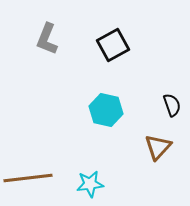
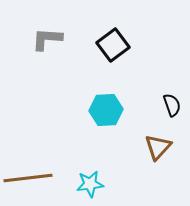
gray L-shape: rotated 72 degrees clockwise
black square: rotated 8 degrees counterclockwise
cyan hexagon: rotated 16 degrees counterclockwise
